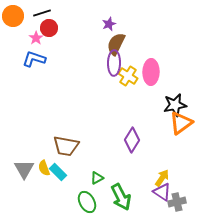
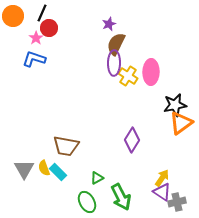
black line: rotated 48 degrees counterclockwise
